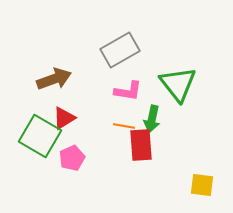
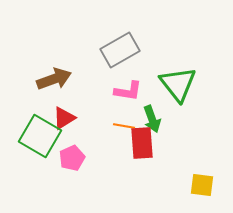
green arrow: rotated 32 degrees counterclockwise
red rectangle: moved 1 px right, 2 px up
